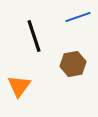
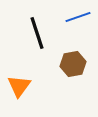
black line: moved 3 px right, 3 px up
